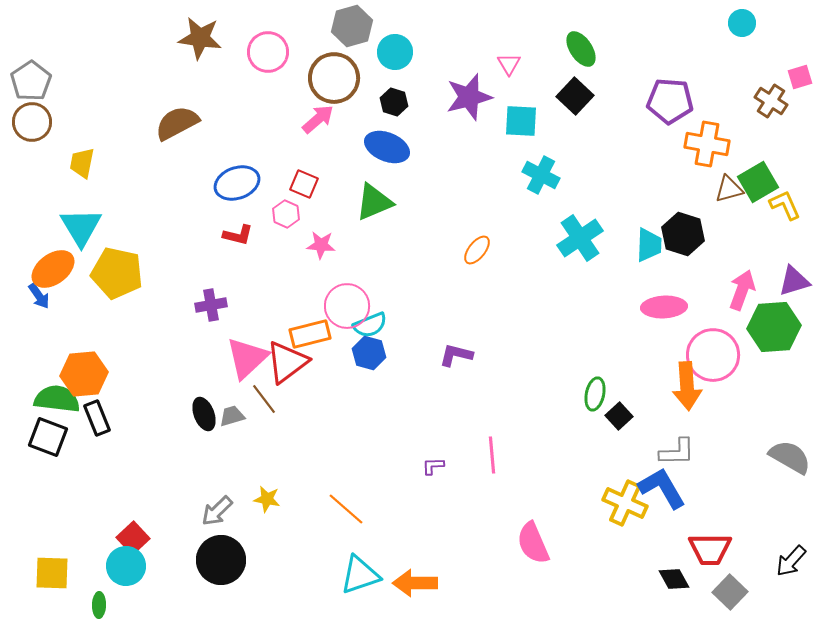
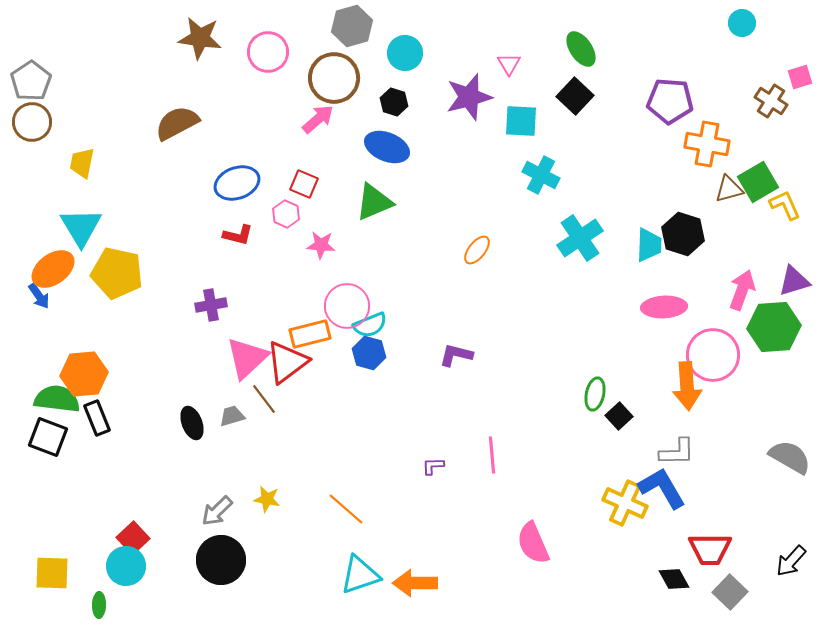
cyan circle at (395, 52): moved 10 px right, 1 px down
black ellipse at (204, 414): moved 12 px left, 9 px down
